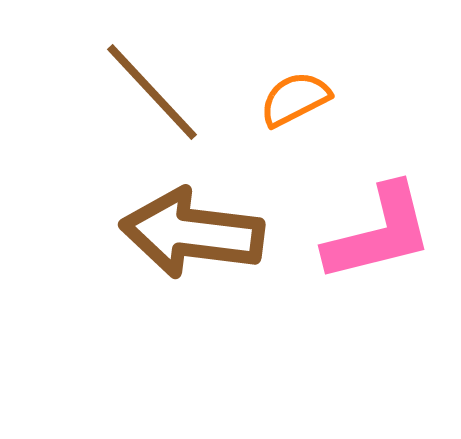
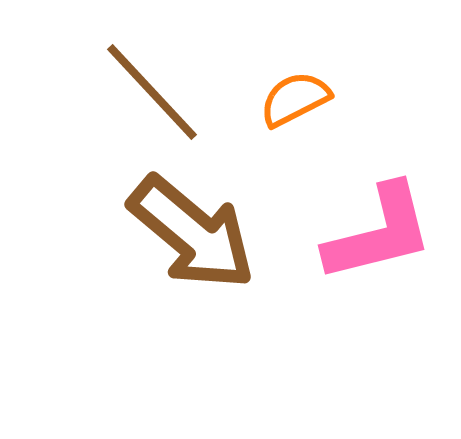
brown arrow: rotated 147 degrees counterclockwise
